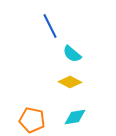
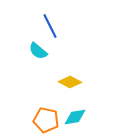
cyan semicircle: moved 34 px left, 3 px up
orange pentagon: moved 14 px right
